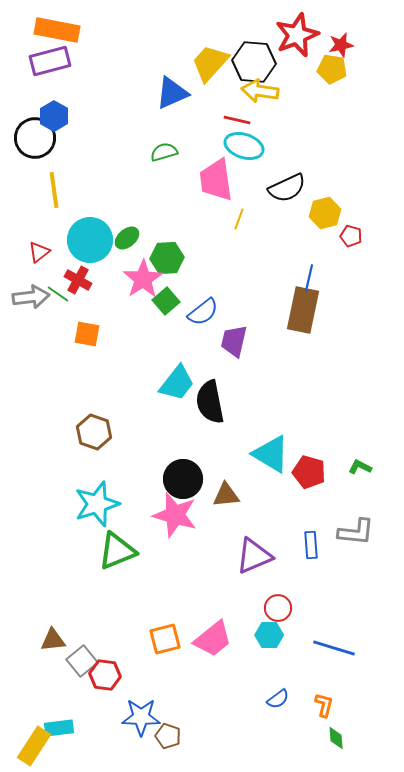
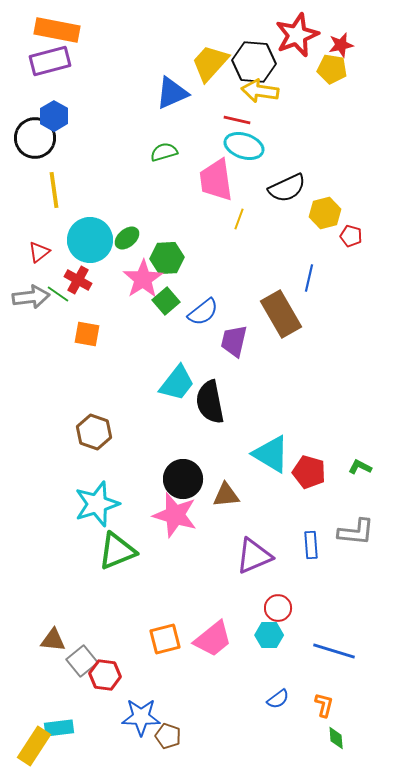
brown rectangle at (303, 310): moved 22 px left, 4 px down; rotated 42 degrees counterclockwise
brown triangle at (53, 640): rotated 12 degrees clockwise
blue line at (334, 648): moved 3 px down
